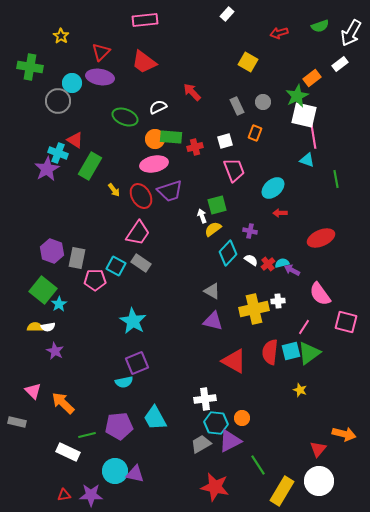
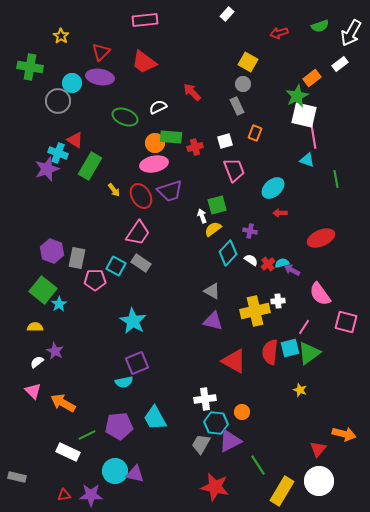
gray circle at (263, 102): moved 20 px left, 18 px up
orange circle at (155, 139): moved 4 px down
purple star at (47, 169): rotated 10 degrees clockwise
yellow cross at (254, 309): moved 1 px right, 2 px down
white semicircle at (48, 327): moved 11 px left, 35 px down; rotated 152 degrees clockwise
cyan square at (291, 351): moved 1 px left, 3 px up
orange arrow at (63, 403): rotated 15 degrees counterclockwise
orange circle at (242, 418): moved 6 px up
gray rectangle at (17, 422): moved 55 px down
green line at (87, 435): rotated 12 degrees counterclockwise
gray trapezoid at (201, 444): rotated 30 degrees counterclockwise
